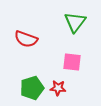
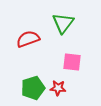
green triangle: moved 12 px left, 1 px down
red semicircle: moved 2 px right; rotated 140 degrees clockwise
green pentagon: moved 1 px right
